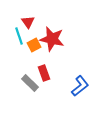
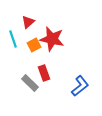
red triangle: rotated 24 degrees clockwise
cyan line: moved 6 px left, 3 px down
